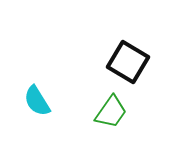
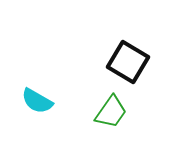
cyan semicircle: rotated 28 degrees counterclockwise
